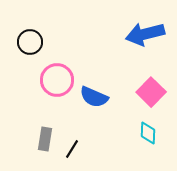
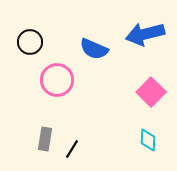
blue semicircle: moved 48 px up
cyan diamond: moved 7 px down
